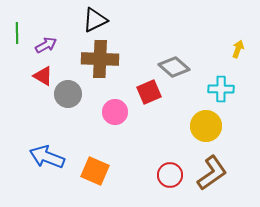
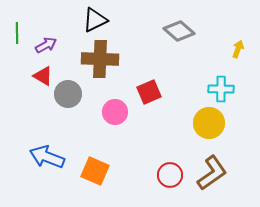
gray diamond: moved 5 px right, 36 px up
yellow circle: moved 3 px right, 3 px up
